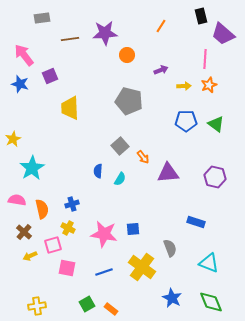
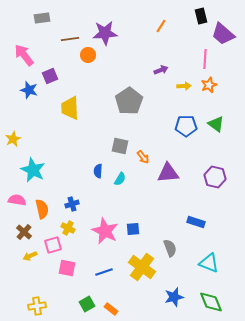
orange circle at (127, 55): moved 39 px left
blue star at (20, 84): moved 9 px right, 6 px down
gray pentagon at (129, 101): rotated 24 degrees clockwise
blue pentagon at (186, 121): moved 5 px down
gray square at (120, 146): rotated 36 degrees counterclockwise
cyan star at (32, 168): moved 1 px right, 2 px down; rotated 15 degrees counterclockwise
pink star at (104, 234): moved 1 px right, 3 px up; rotated 16 degrees clockwise
blue star at (172, 298): moved 2 px right, 1 px up; rotated 30 degrees clockwise
